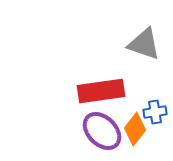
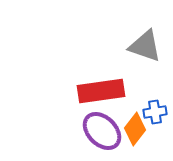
gray triangle: moved 1 px right, 2 px down
